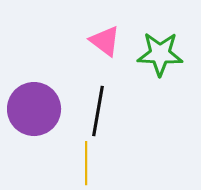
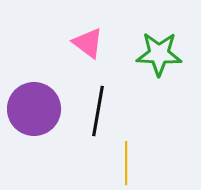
pink triangle: moved 17 px left, 2 px down
green star: moved 1 px left
yellow line: moved 40 px right
